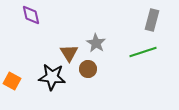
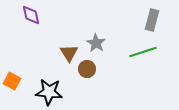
brown circle: moved 1 px left
black star: moved 3 px left, 15 px down
